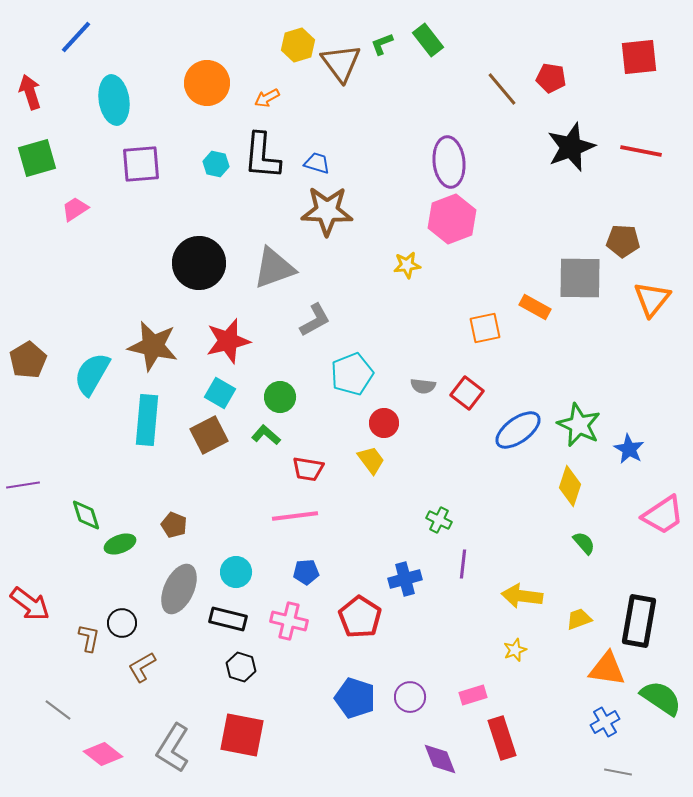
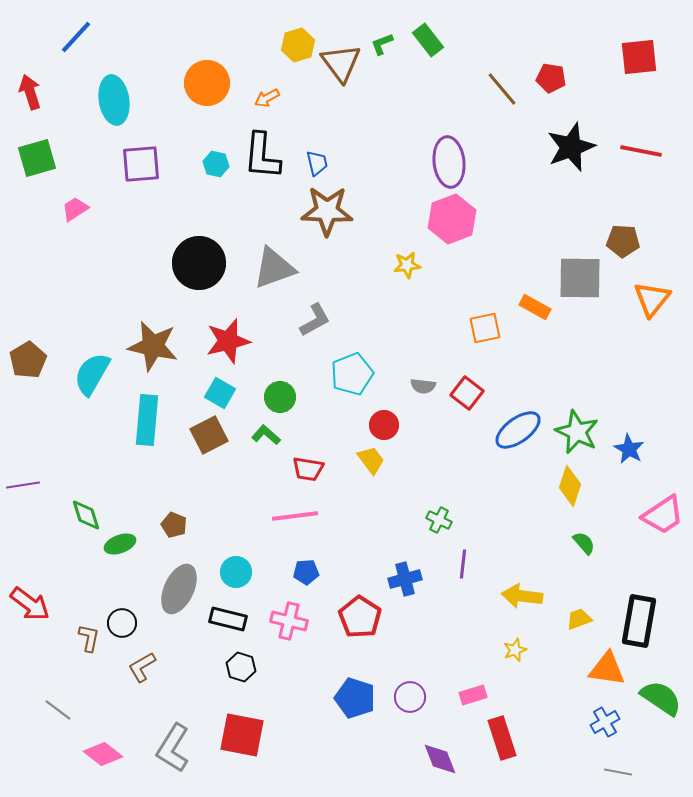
blue trapezoid at (317, 163): rotated 60 degrees clockwise
red circle at (384, 423): moved 2 px down
green star at (579, 425): moved 2 px left, 7 px down
